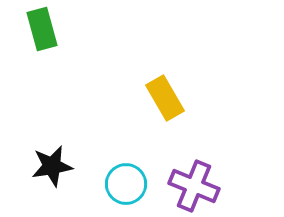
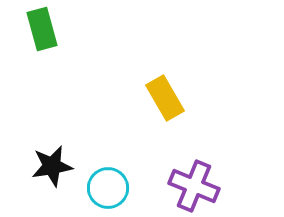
cyan circle: moved 18 px left, 4 px down
